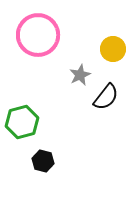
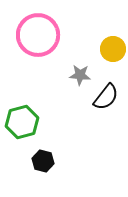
gray star: rotated 30 degrees clockwise
